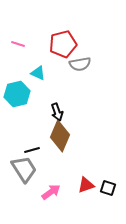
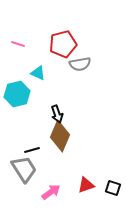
black arrow: moved 2 px down
black square: moved 5 px right
